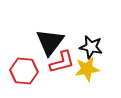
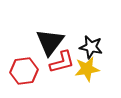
red hexagon: rotated 12 degrees counterclockwise
